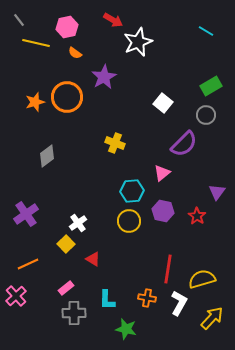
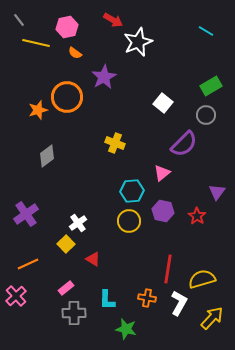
orange star: moved 3 px right, 8 px down
